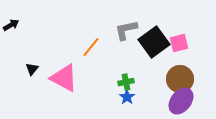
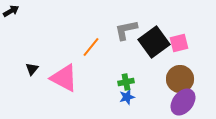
black arrow: moved 14 px up
blue star: rotated 21 degrees clockwise
purple ellipse: moved 2 px right, 1 px down
